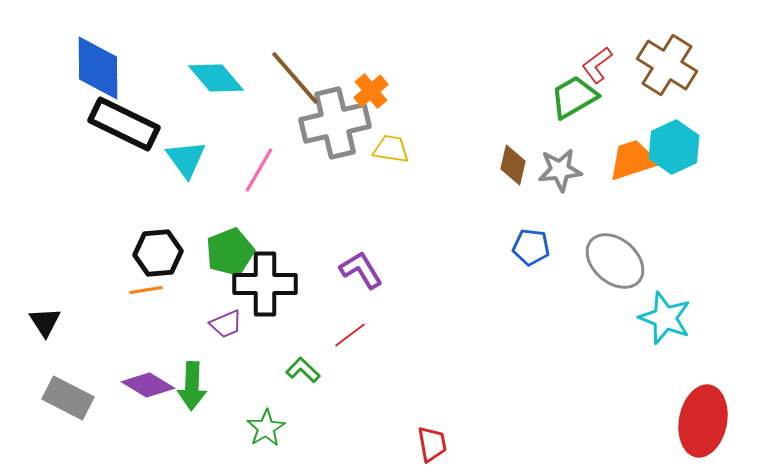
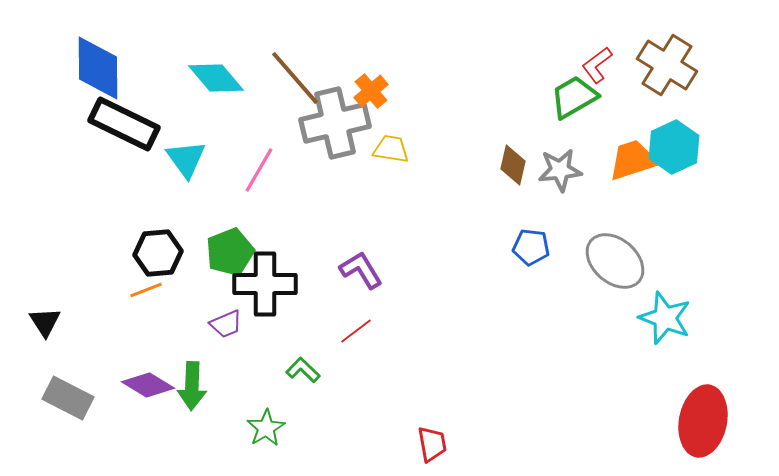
orange line: rotated 12 degrees counterclockwise
red line: moved 6 px right, 4 px up
